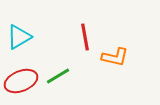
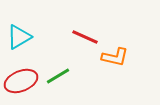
red line: rotated 56 degrees counterclockwise
